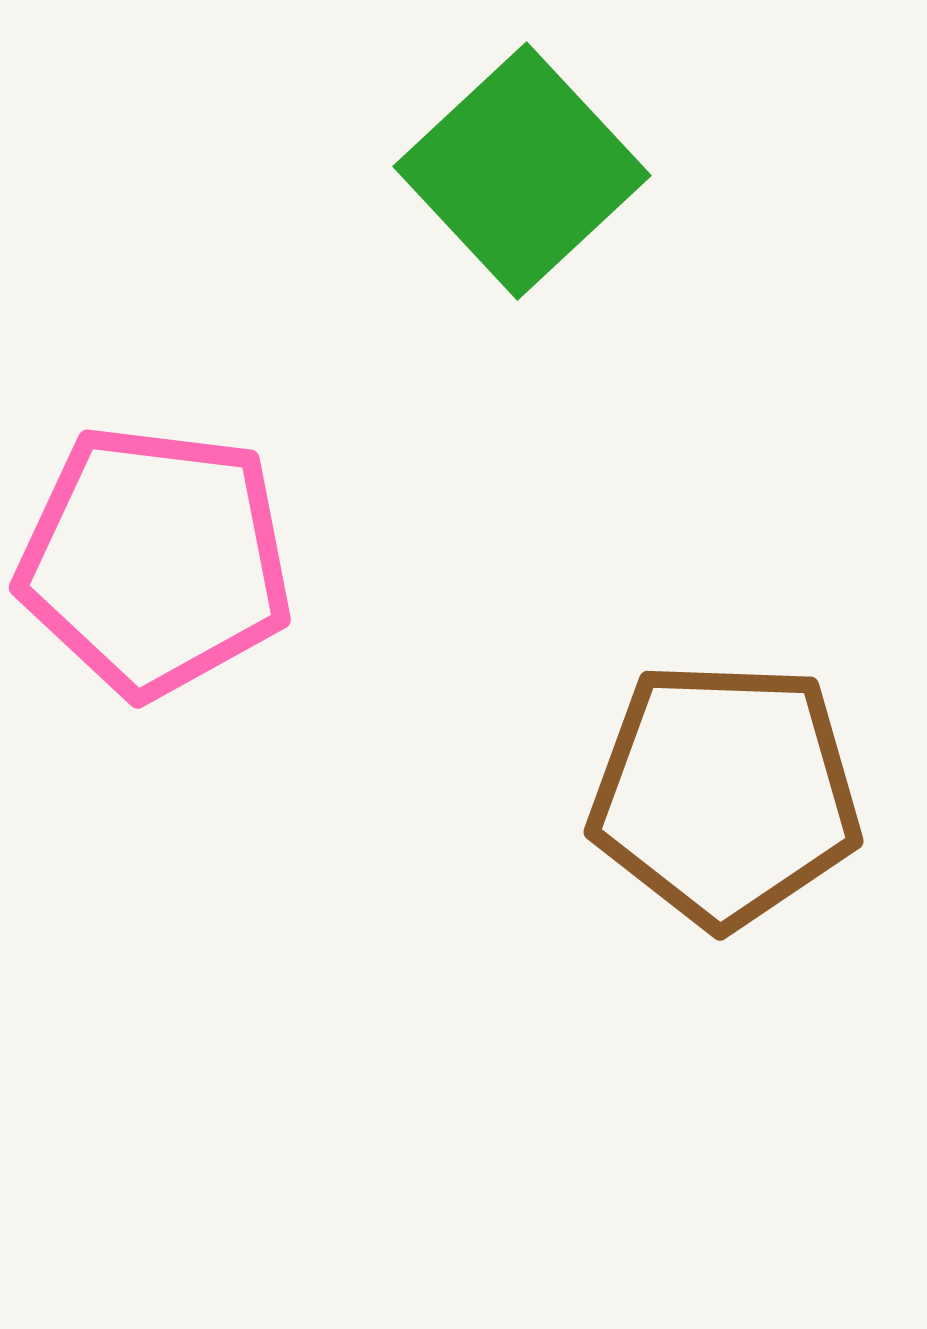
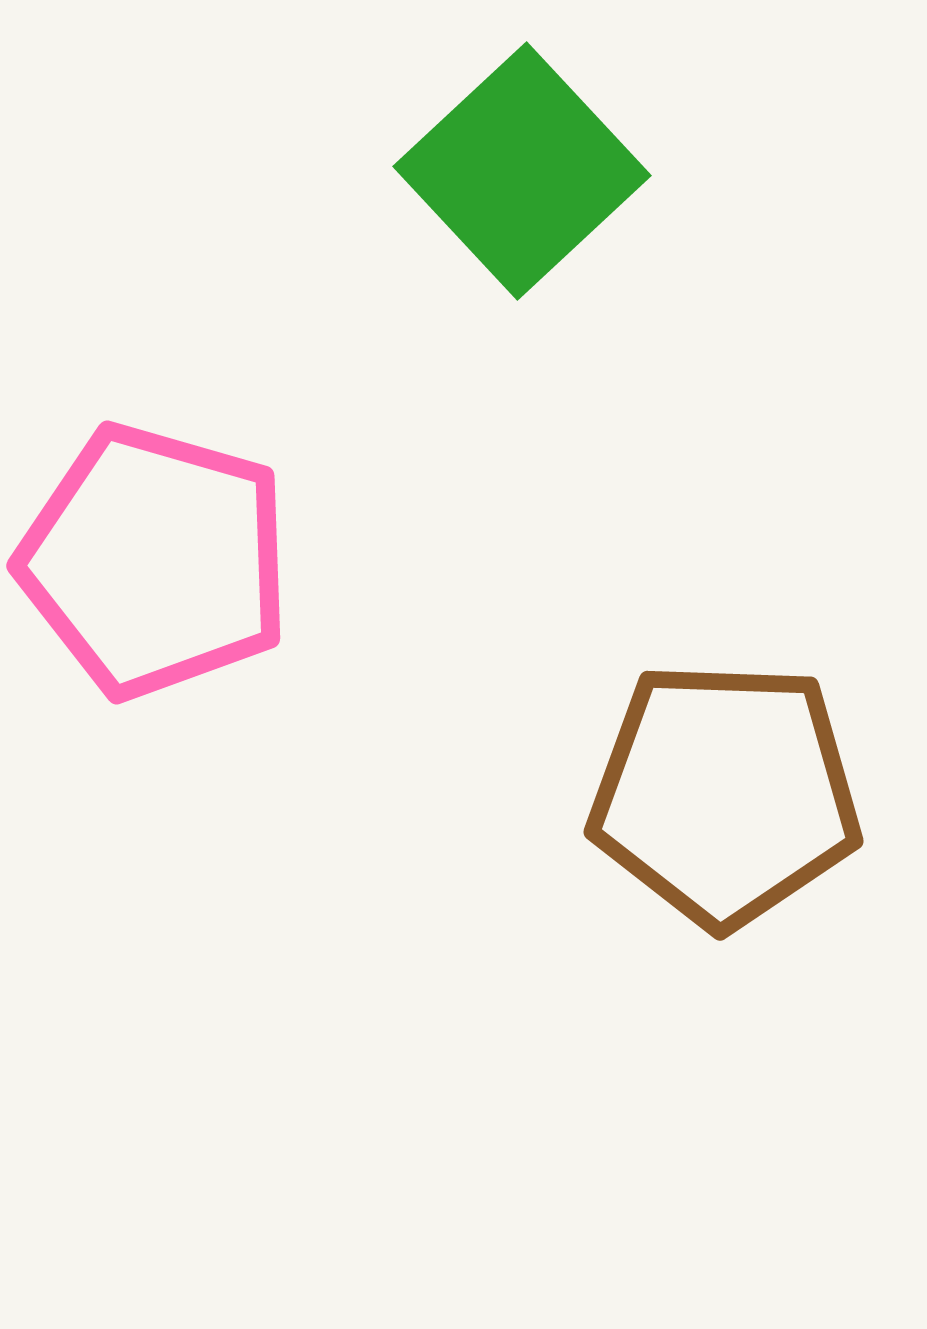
pink pentagon: rotated 9 degrees clockwise
